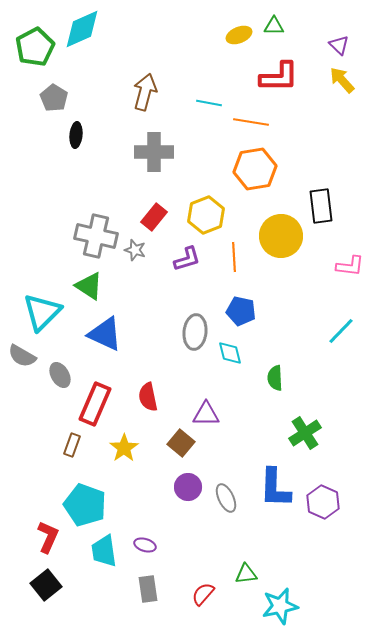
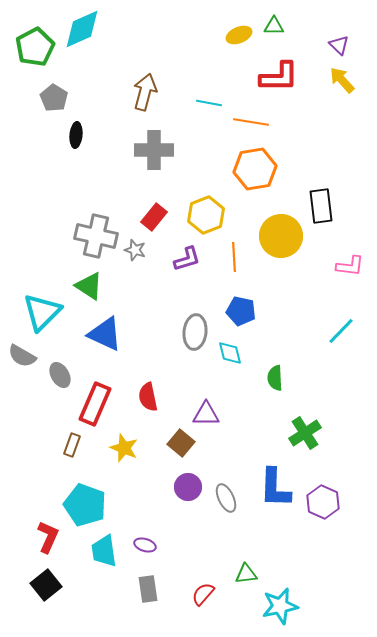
gray cross at (154, 152): moved 2 px up
yellow star at (124, 448): rotated 16 degrees counterclockwise
